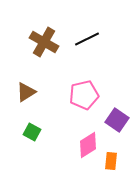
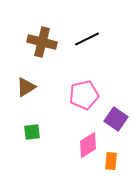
brown cross: moved 2 px left; rotated 16 degrees counterclockwise
brown triangle: moved 5 px up
purple square: moved 1 px left, 1 px up
green square: rotated 36 degrees counterclockwise
